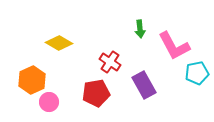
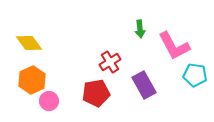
yellow diamond: moved 30 px left; rotated 24 degrees clockwise
red cross: rotated 25 degrees clockwise
cyan pentagon: moved 2 px left, 2 px down; rotated 20 degrees clockwise
pink circle: moved 1 px up
